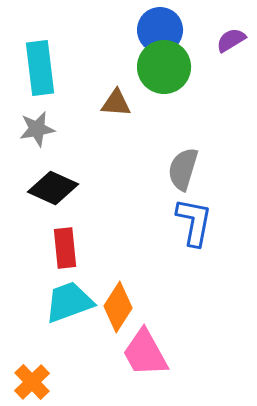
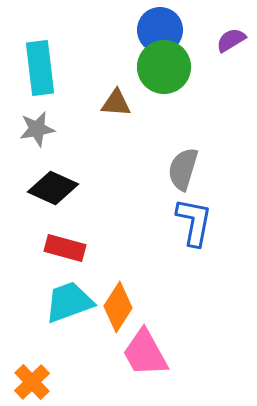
red rectangle: rotated 69 degrees counterclockwise
